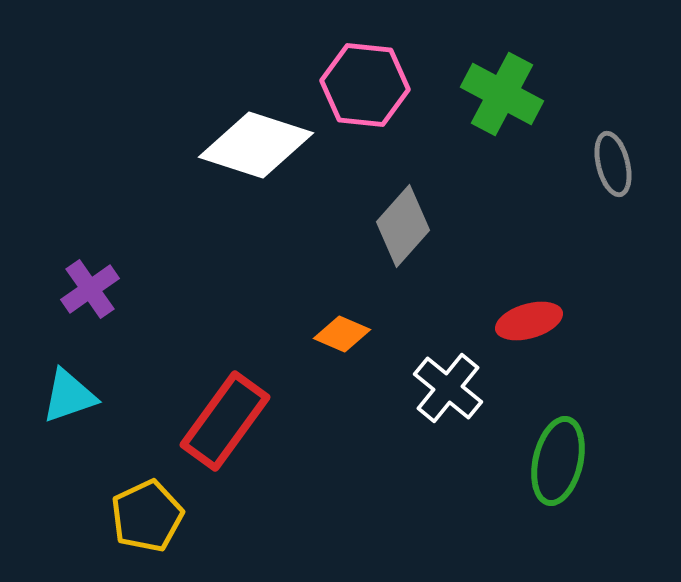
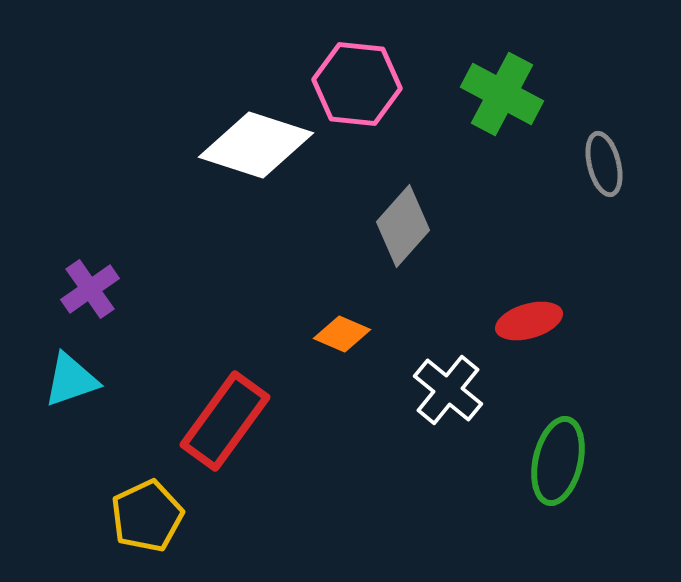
pink hexagon: moved 8 px left, 1 px up
gray ellipse: moved 9 px left
white cross: moved 2 px down
cyan triangle: moved 2 px right, 16 px up
